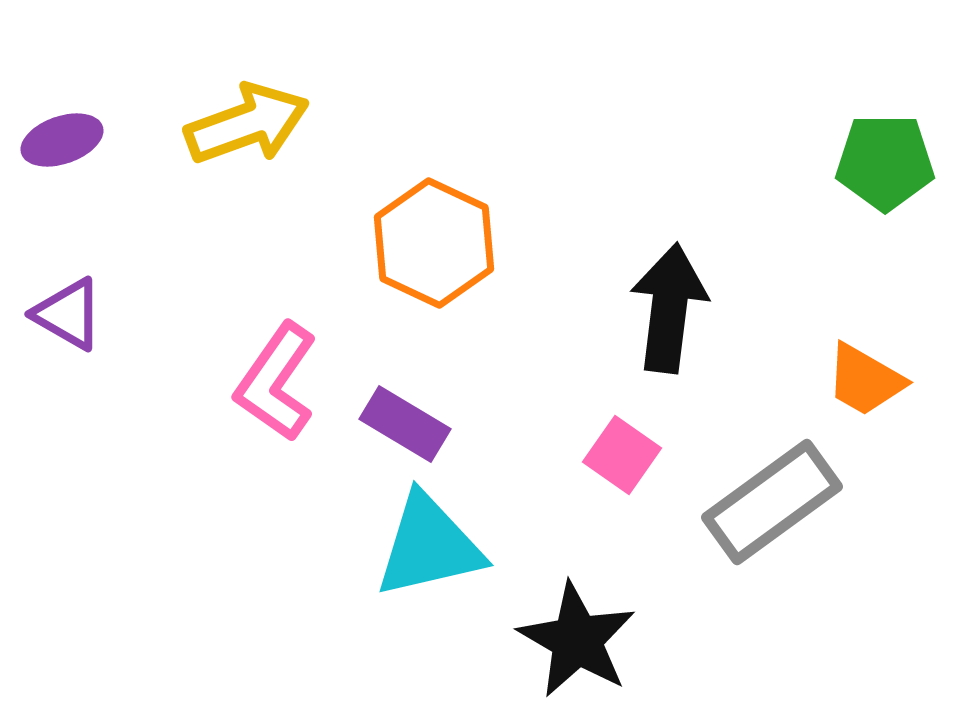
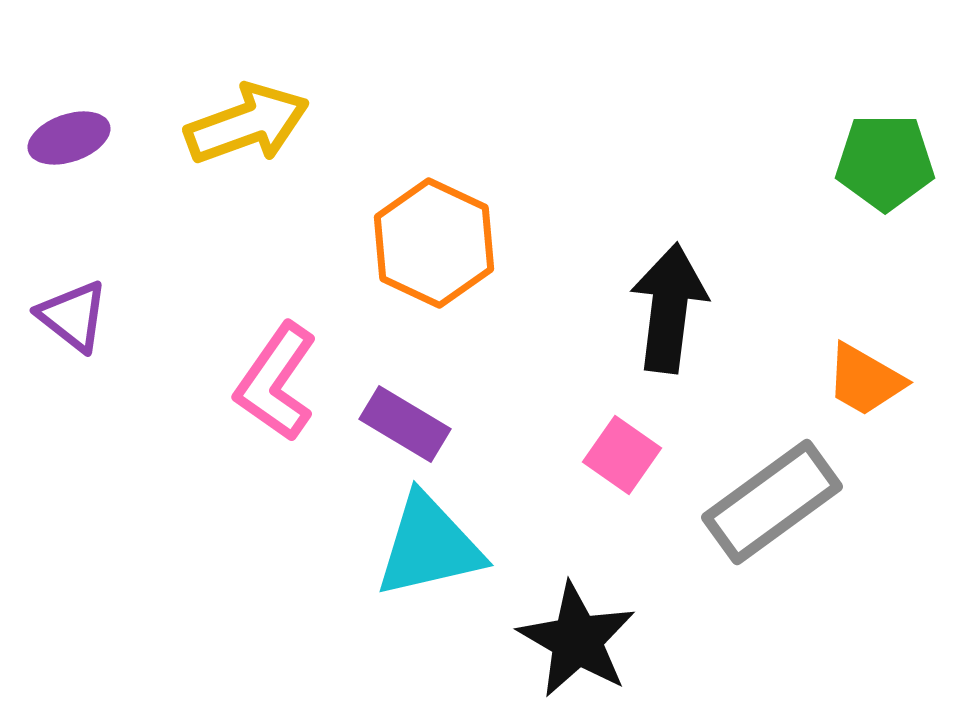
purple ellipse: moved 7 px right, 2 px up
purple triangle: moved 5 px right, 2 px down; rotated 8 degrees clockwise
